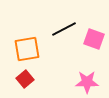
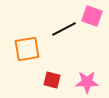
pink square: moved 2 px left, 23 px up
red square: moved 27 px right, 1 px down; rotated 36 degrees counterclockwise
